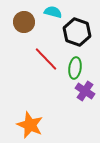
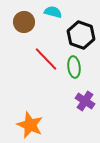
black hexagon: moved 4 px right, 3 px down
green ellipse: moved 1 px left, 1 px up; rotated 15 degrees counterclockwise
purple cross: moved 10 px down
